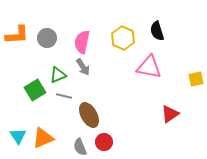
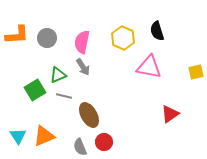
yellow square: moved 7 px up
orange triangle: moved 1 px right, 2 px up
